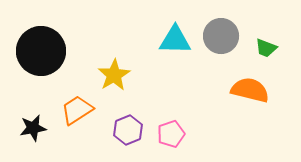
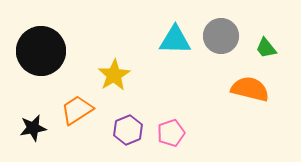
green trapezoid: rotated 30 degrees clockwise
orange semicircle: moved 1 px up
pink pentagon: moved 1 px up
